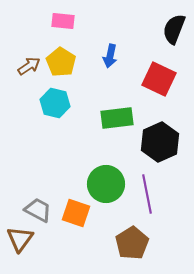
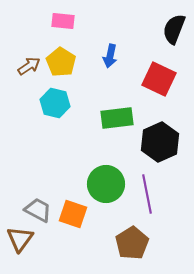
orange square: moved 3 px left, 1 px down
